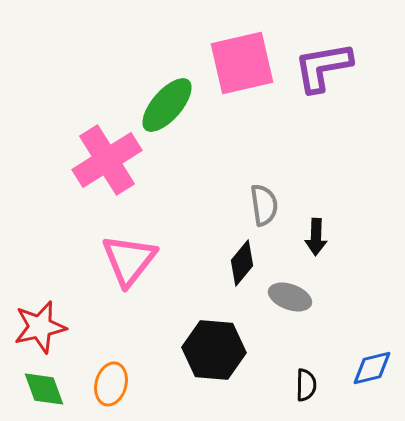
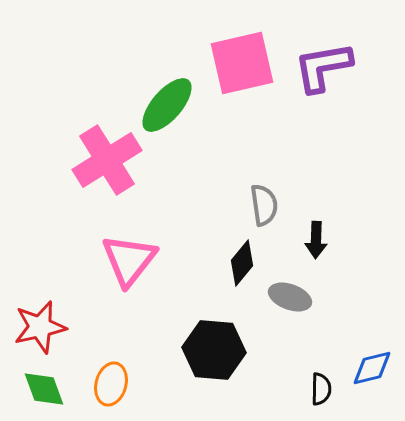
black arrow: moved 3 px down
black semicircle: moved 15 px right, 4 px down
